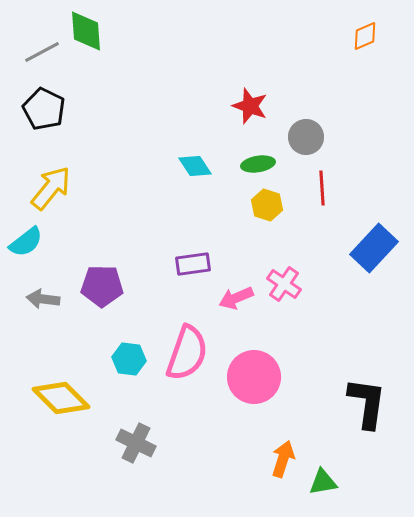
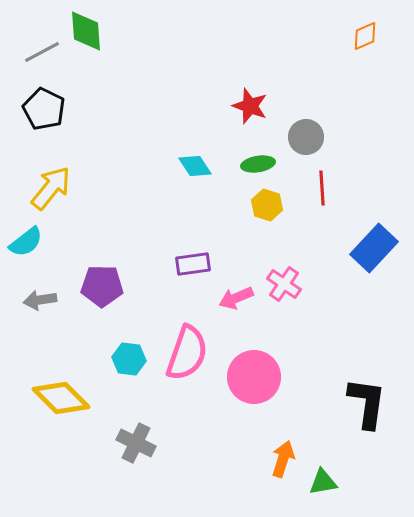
gray arrow: moved 3 px left, 1 px down; rotated 16 degrees counterclockwise
